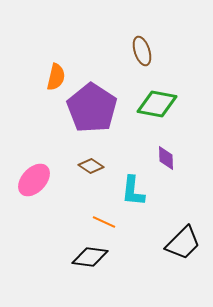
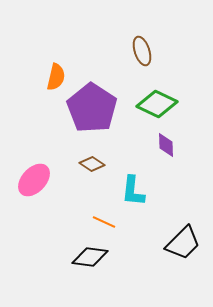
green diamond: rotated 15 degrees clockwise
purple diamond: moved 13 px up
brown diamond: moved 1 px right, 2 px up
